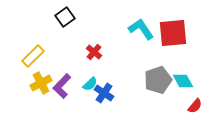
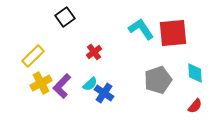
red cross: rotated 14 degrees clockwise
cyan diamond: moved 12 px right, 8 px up; rotated 25 degrees clockwise
